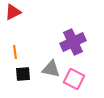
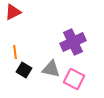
black square: moved 1 px right, 4 px up; rotated 35 degrees clockwise
